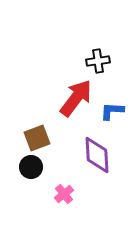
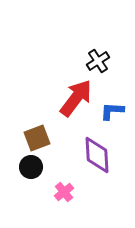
black cross: rotated 25 degrees counterclockwise
pink cross: moved 2 px up
